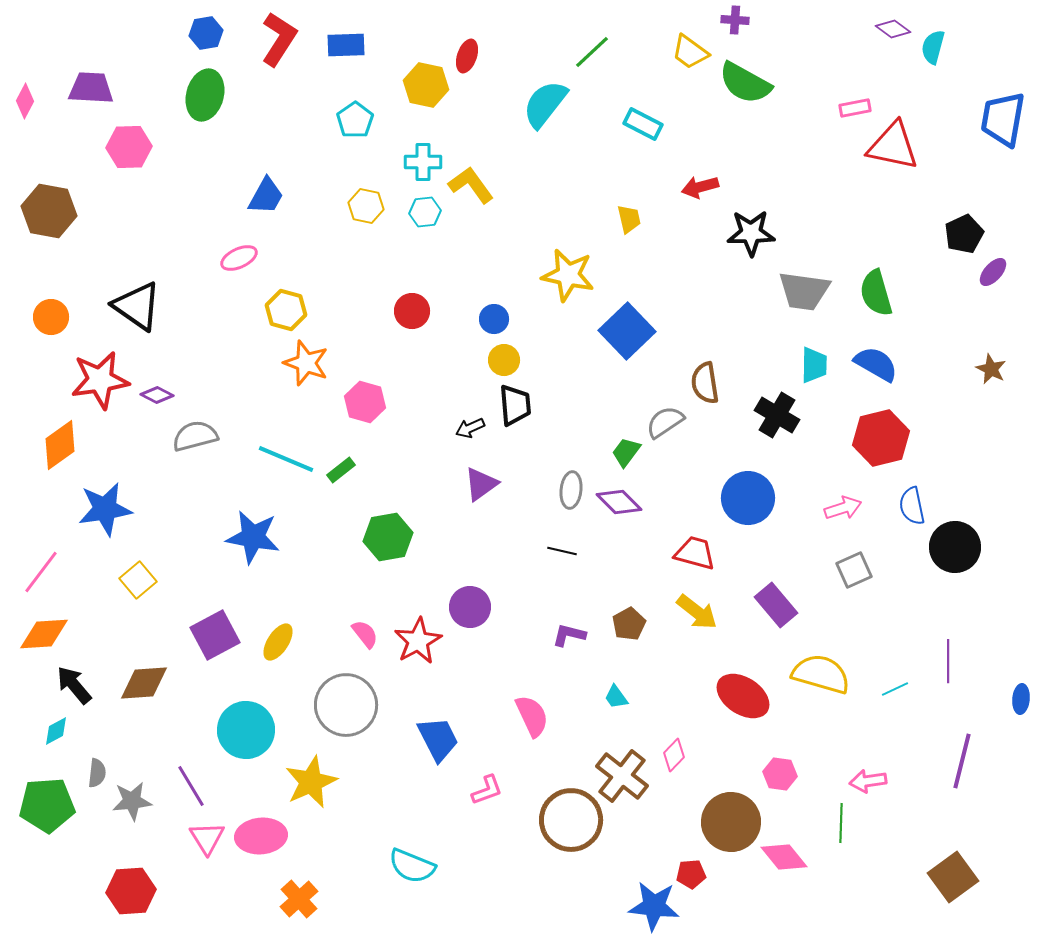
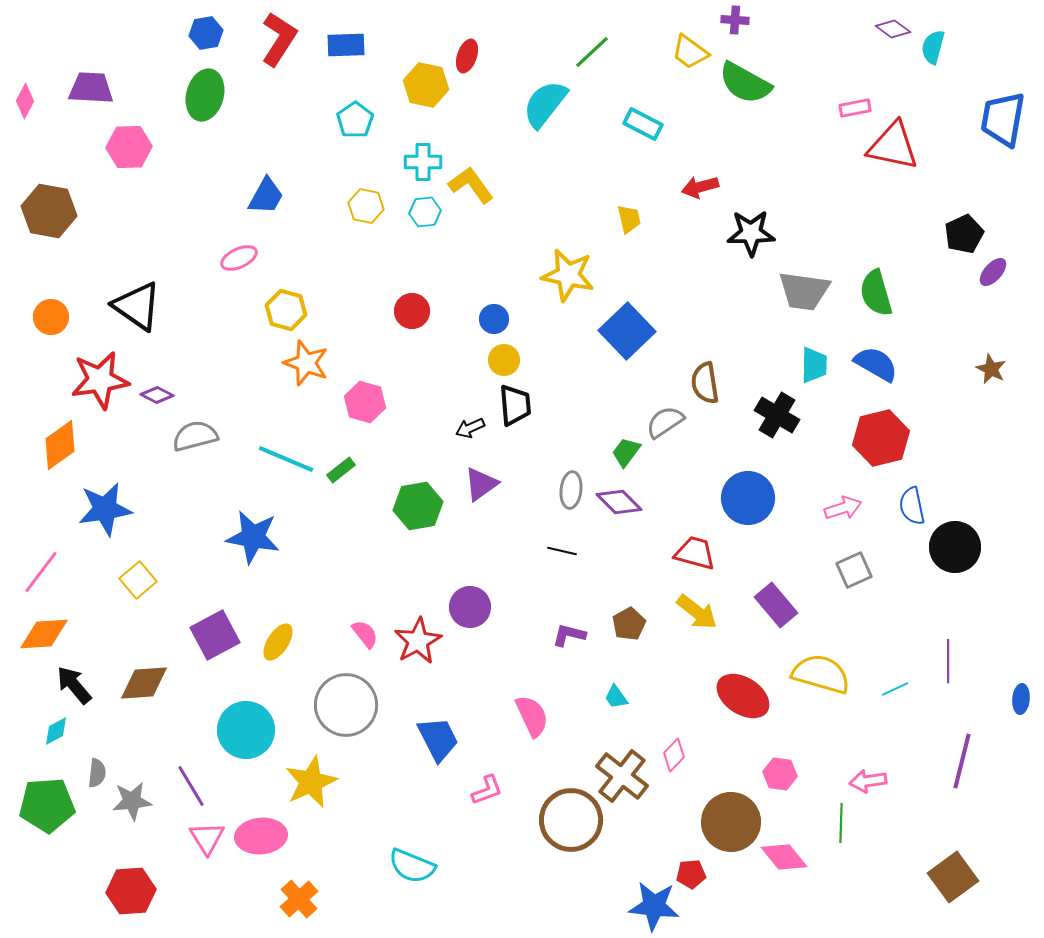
green hexagon at (388, 537): moved 30 px right, 31 px up
